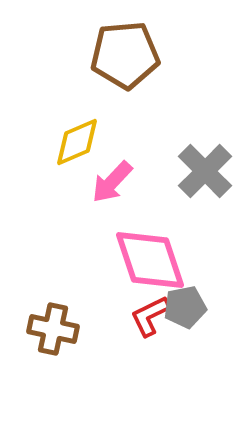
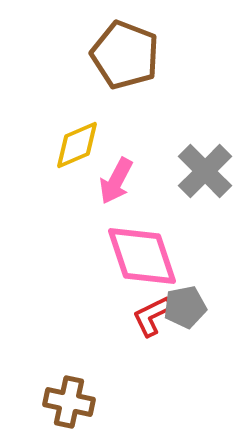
brown pentagon: rotated 26 degrees clockwise
yellow diamond: moved 3 px down
pink arrow: moved 4 px right, 1 px up; rotated 15 degrees counterclockwise
pink diamond: moved 8 px left, 4 px up
red L-shape: moved 2 px right
brown cross: moved 16 px right, 73 px down
